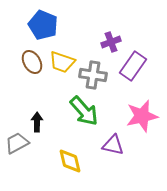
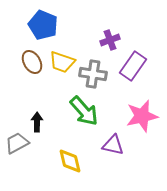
purple cross: moved 1 px left, 2 px up
gray cross: moved 1 px up
